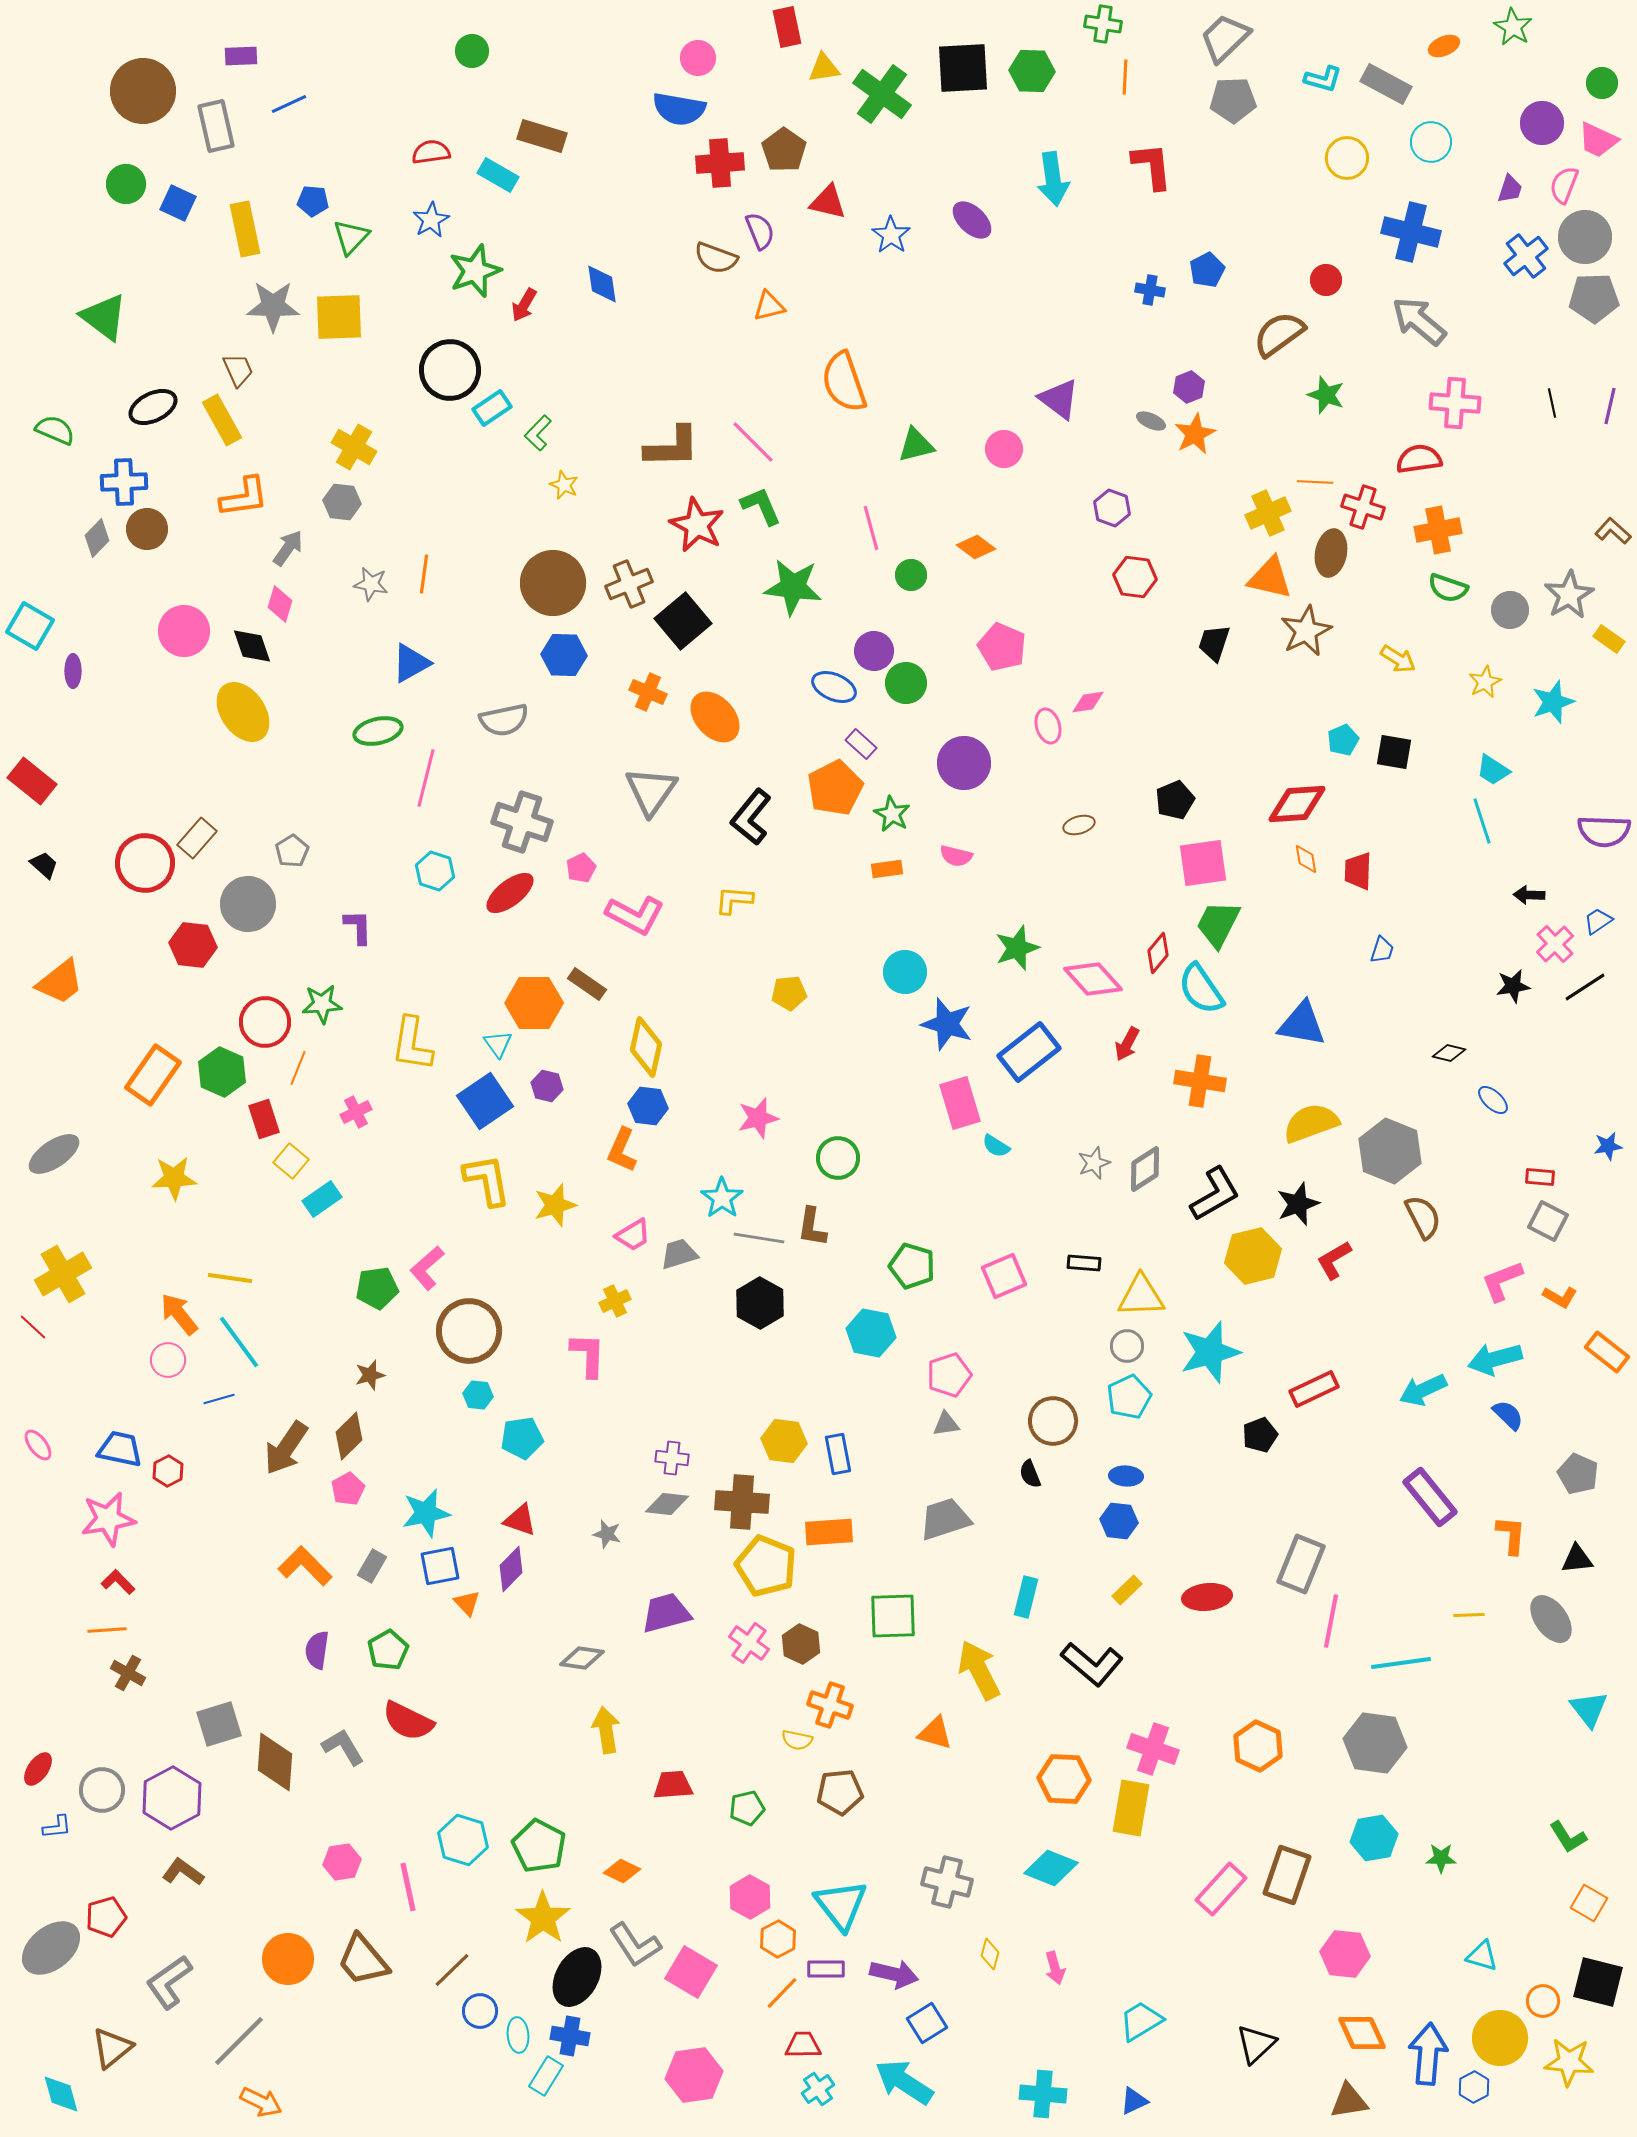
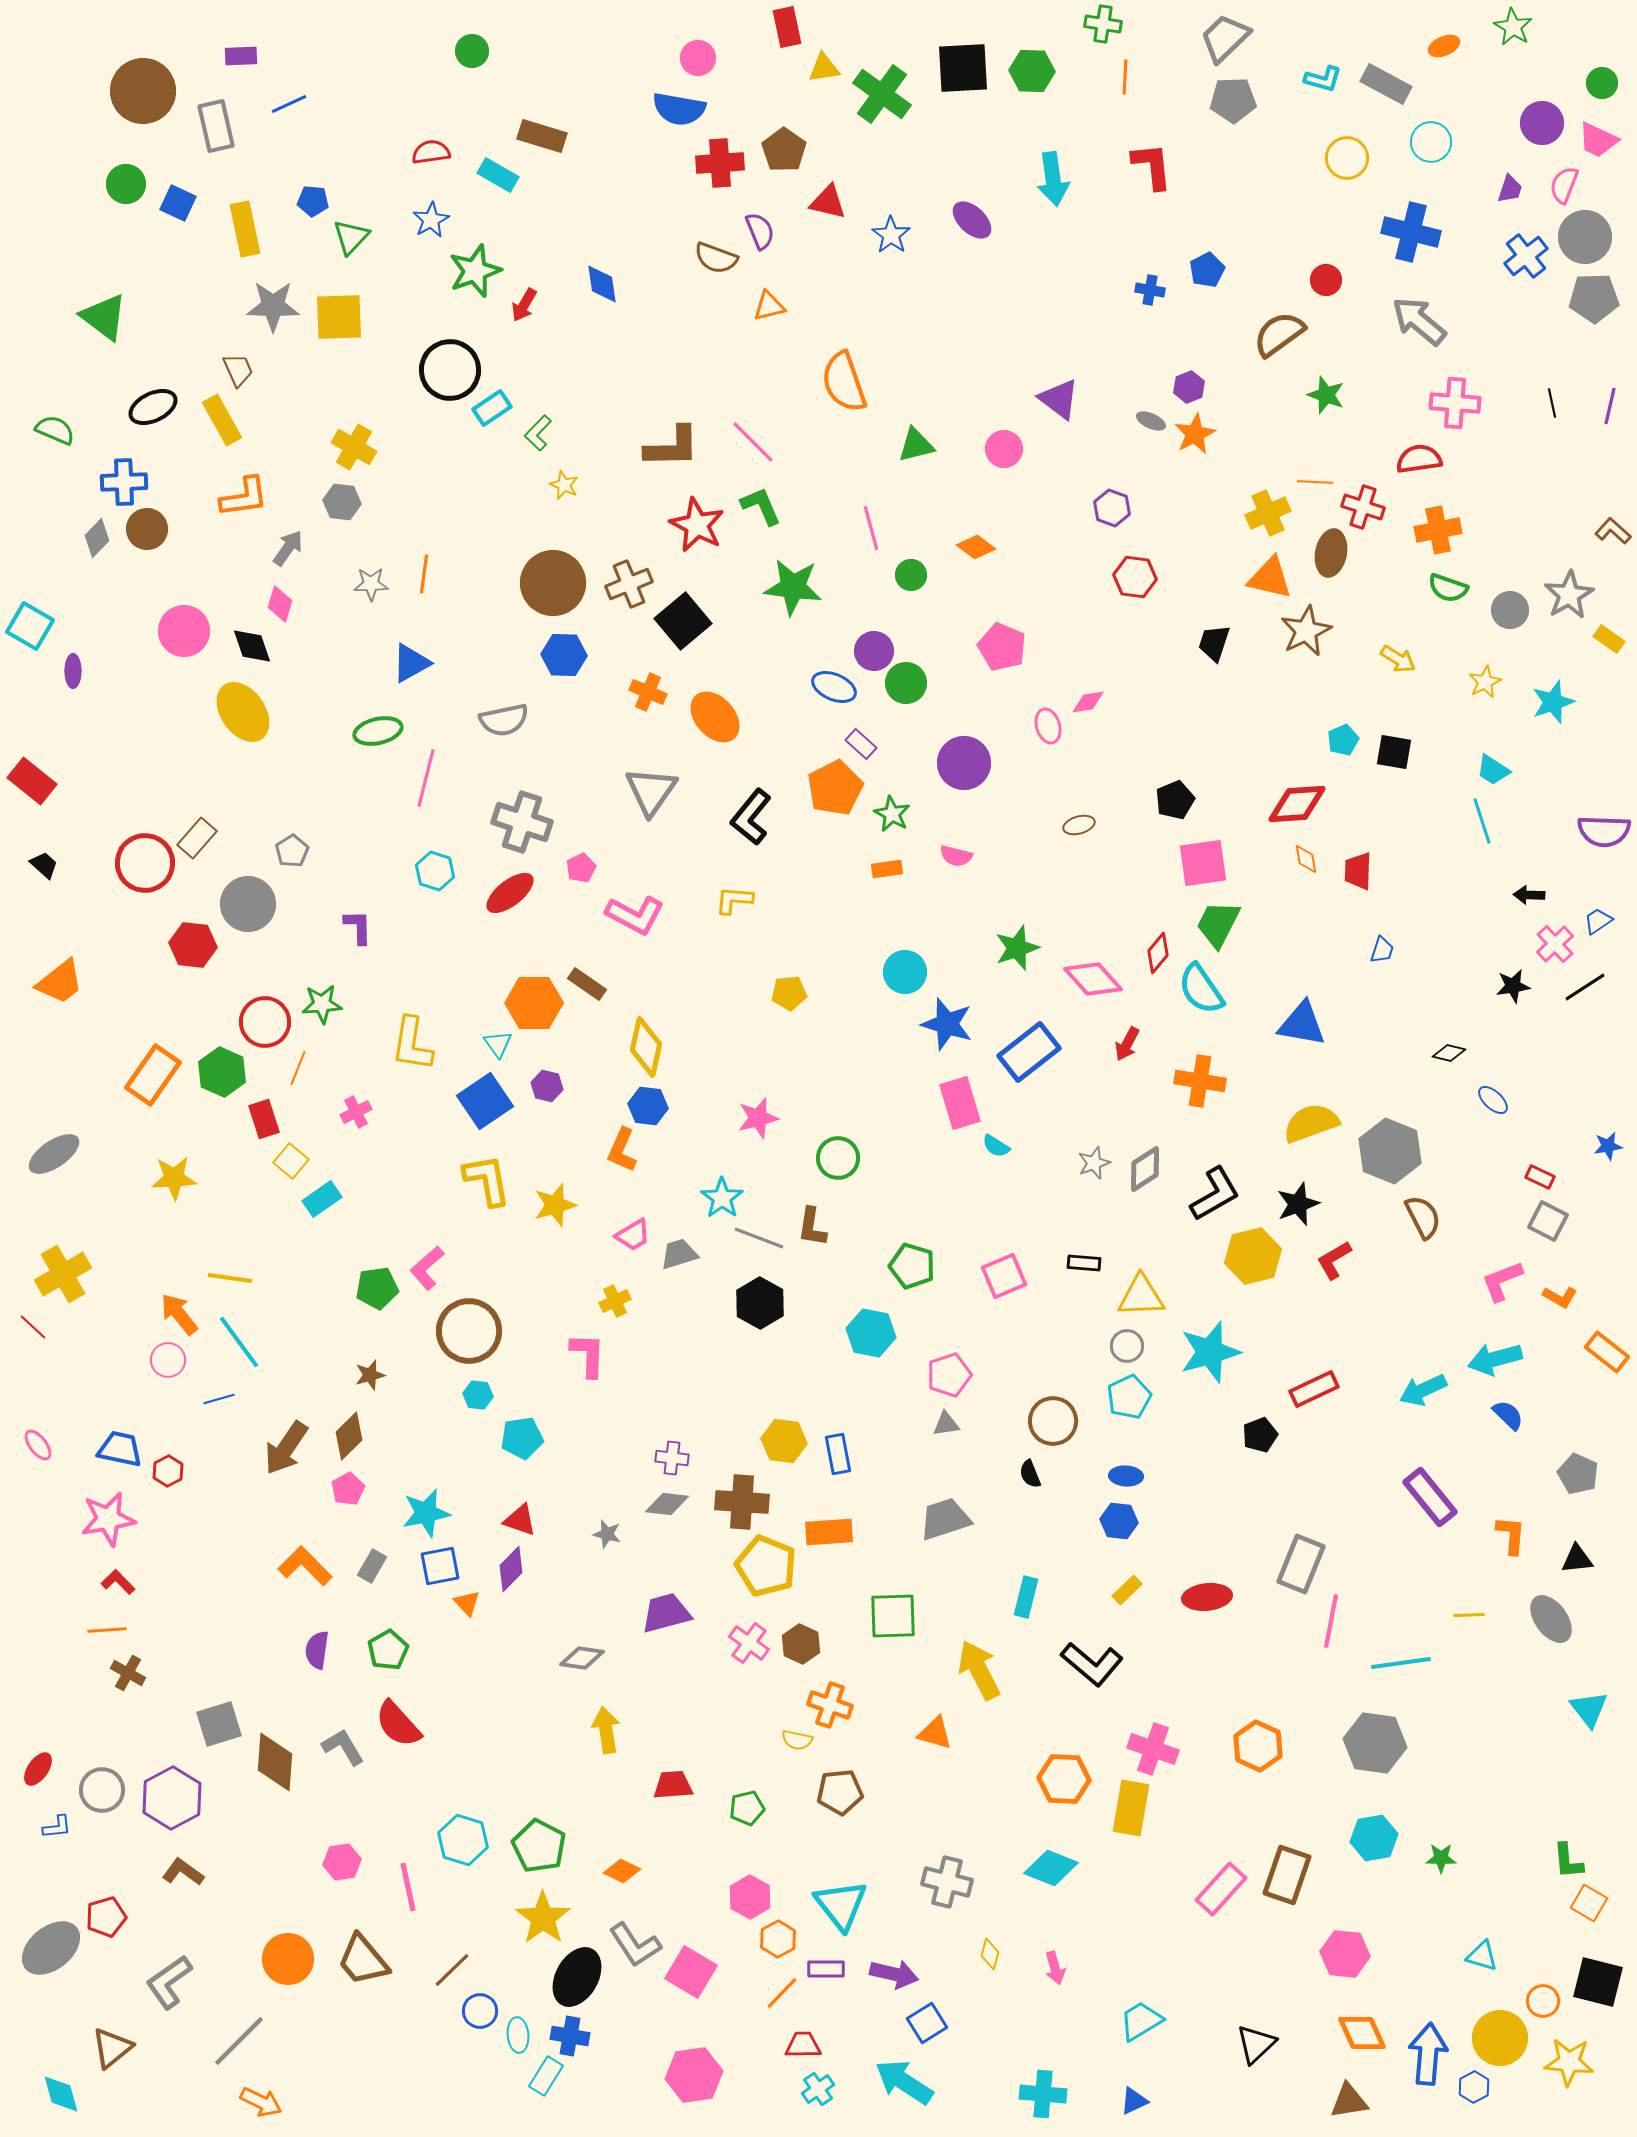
gray star at (371, 584): rotated 12 degrees counterclockwise
red rectangle at (1540, 1177): rotated 20 degrees clockwise
gray line at (759, 1238): rotated 12 degrees clockwise
red semicircle at (408, 1721): moved 10 px left, 3 px down; rotated 22 degrees clockwise
green L-shape at (1568, 1837): moved 24 px down; rotated 27 degrees clockwise
